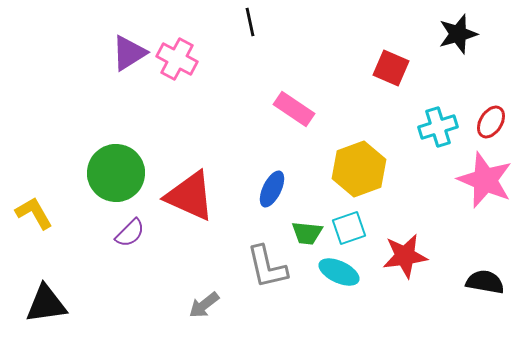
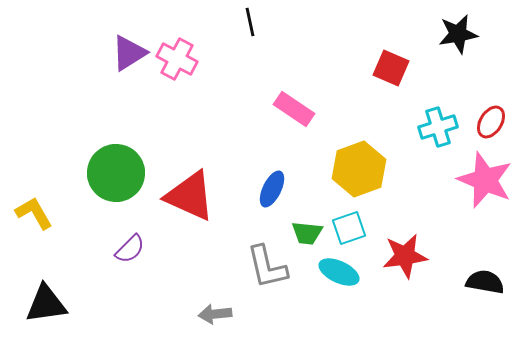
black star: rotated 6 degrees clockwise
purple semicircle: moved 16 px down
gray arrow: moved 11 px right, 9 px down; rotated 32 degrees clockwise
